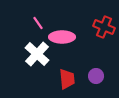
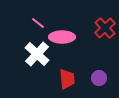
pink line: rotated 16 degrees counterclockwise
red cross: moved 1 px right, 1 px down; rotated 25 degrees clockwise
purple circle: moved 3 px right, 2 px down
